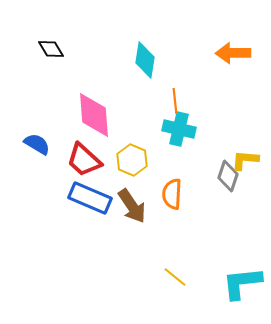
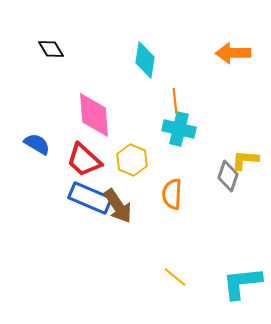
brown arrow: moved 14 px left
